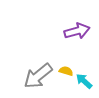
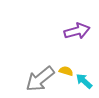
gray arrow: moved 2 px right, 3 px down
